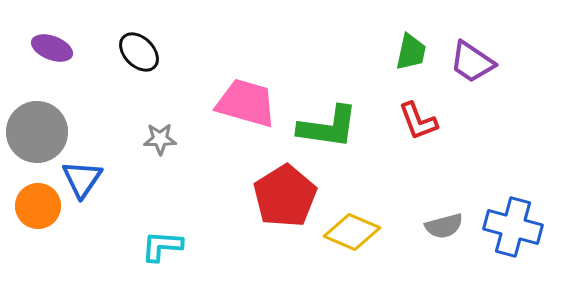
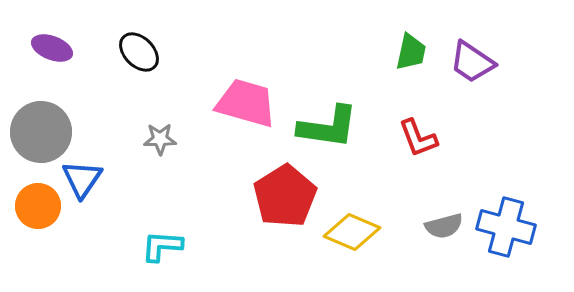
red L-shape: moved 17 px down
gray circle: moved 4 px right
blue cross: moved 7 px left
